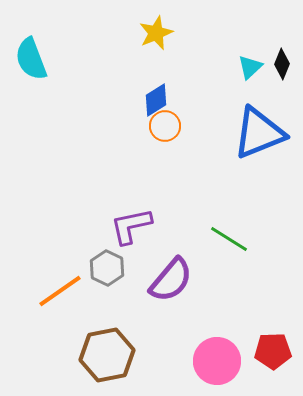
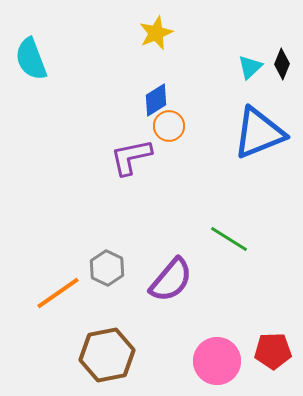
orange circle: moved 4 px right
purple L-shape: moved 69 px up
orange line: moved 2 px left, 2 px down
